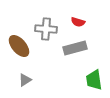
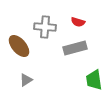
gray cross: moved 1 px left, 2 px up
gray triangle: moved 1 px right
